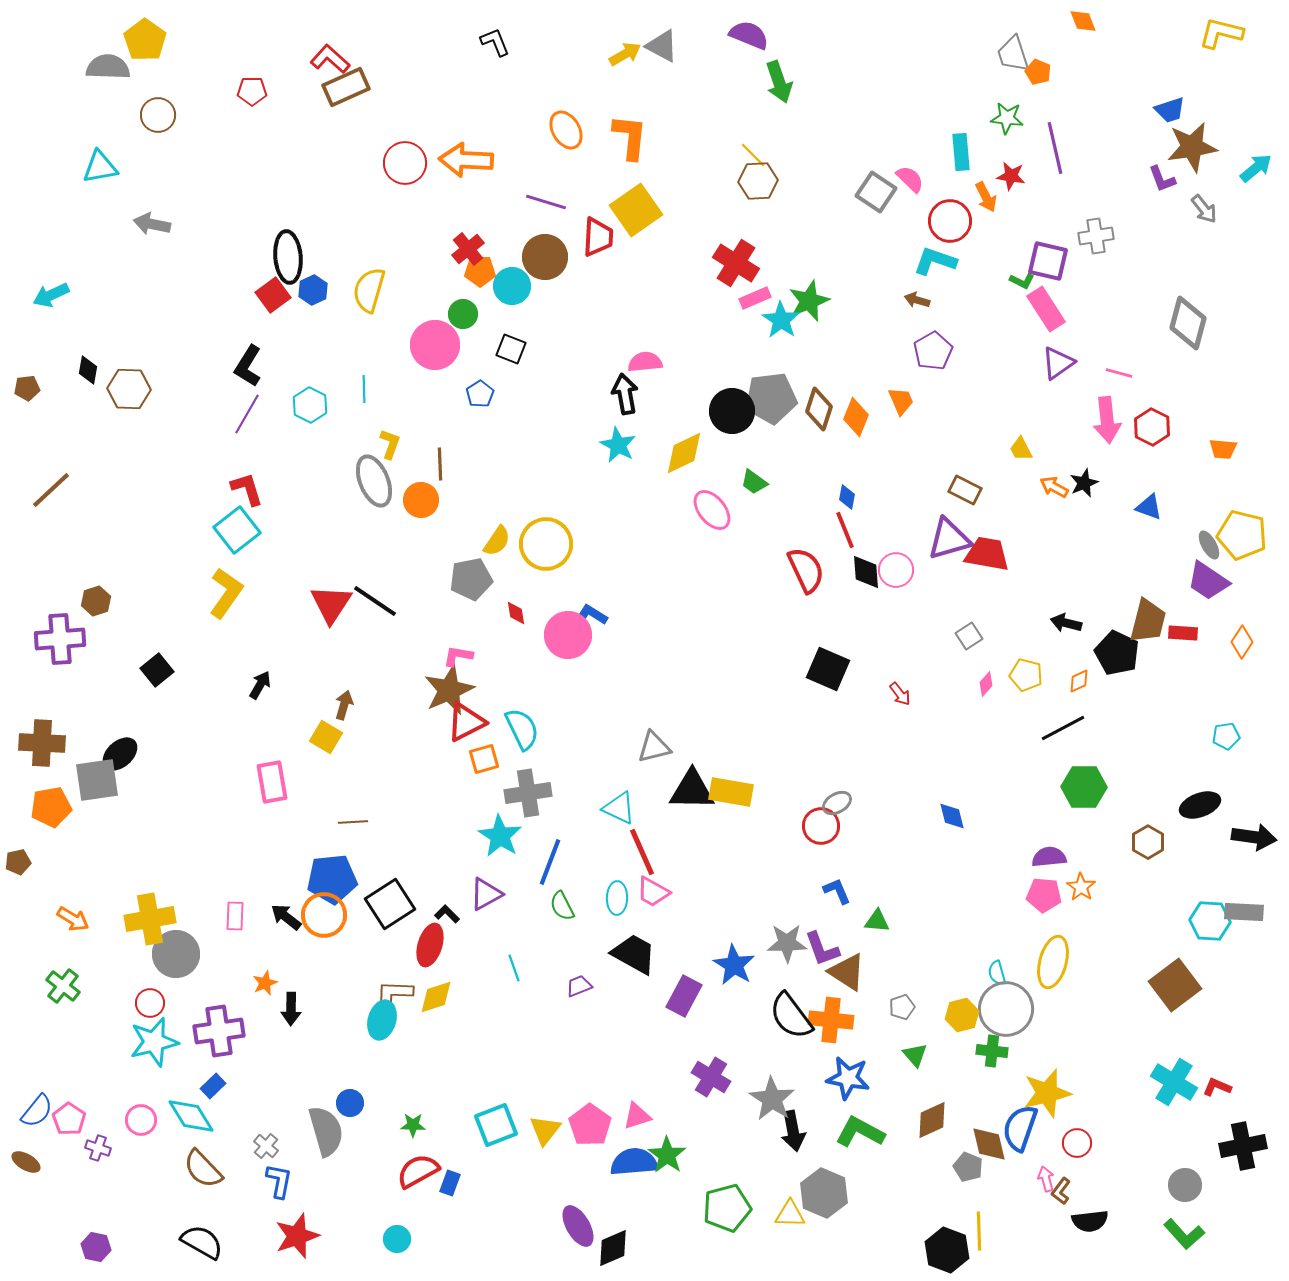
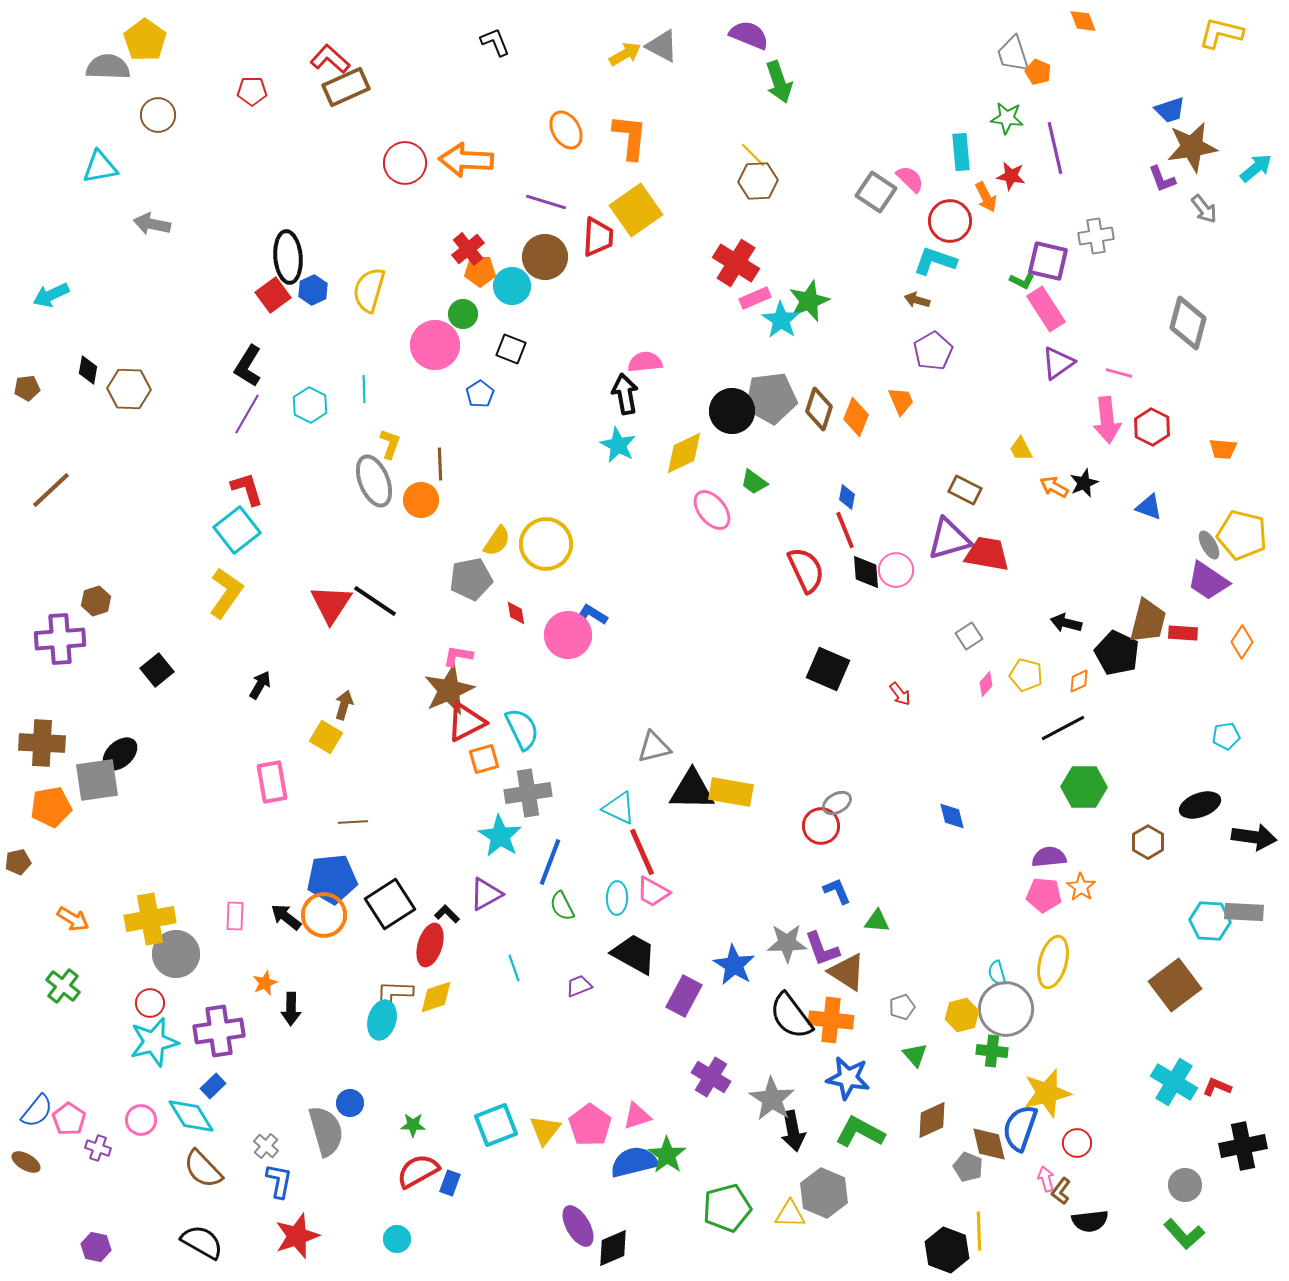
blue semicircle at (634, 1162): rotated 9 degrees counterclockwise
